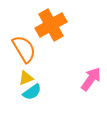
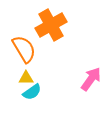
yellow triangle: rotated 21 degrees clockwise
